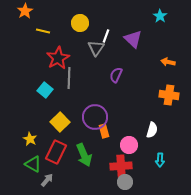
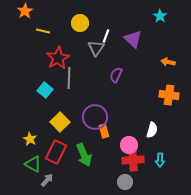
red cross: moved 12 px right, 6 px up
